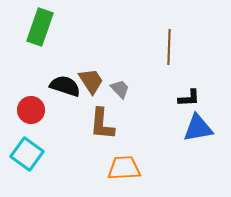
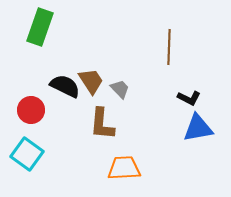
black semicircle: rotated 8 degrees clockwise
black L-shape: rotated 30 degrees clockwise
